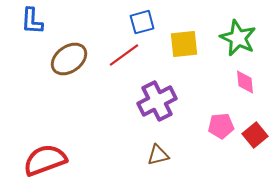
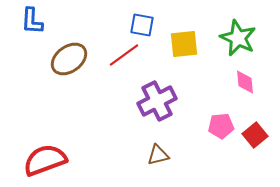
blue square: moved 3 px down; rotated 25 degrees clockwise
